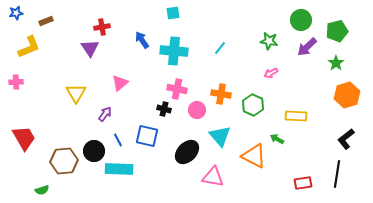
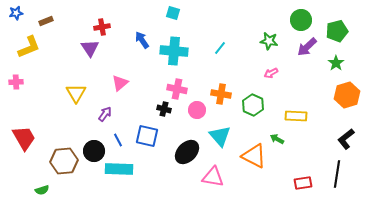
cyan square at (173, 13): rotated 24 degrees clockwise
